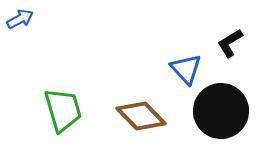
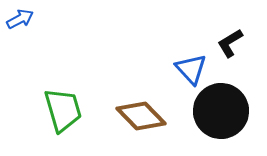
blue triangle: moved 5 px right
